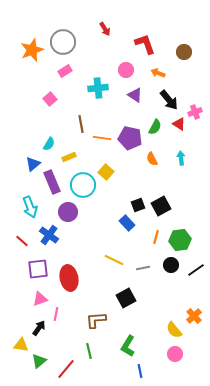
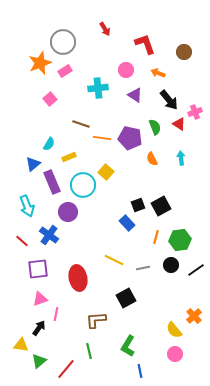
orange star at (32, 50): moved 8 px right, 13 px down
brown line at (81, 124): rotated 60 degrees counterclockwise
green semicircle at (155, 127): rotated 49 degrees counterclockwise
cyan arrow at (30, 207): moved 3 px left, 1 px up
red ellipse at (69, 278): moved 9 px right
